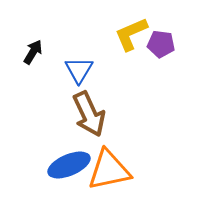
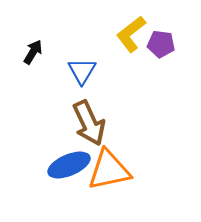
yellow L-shape: rotated 15 degrees counterclockwise
blue triangle: moved 3 px right, 1 px down
brown arrow: moved 9 px down
